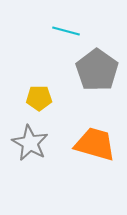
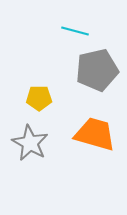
cyan line: moved 9 px right
gray pentagon: rotated 24 degrees clockwise
orange trapezoid: moved 10 px up
